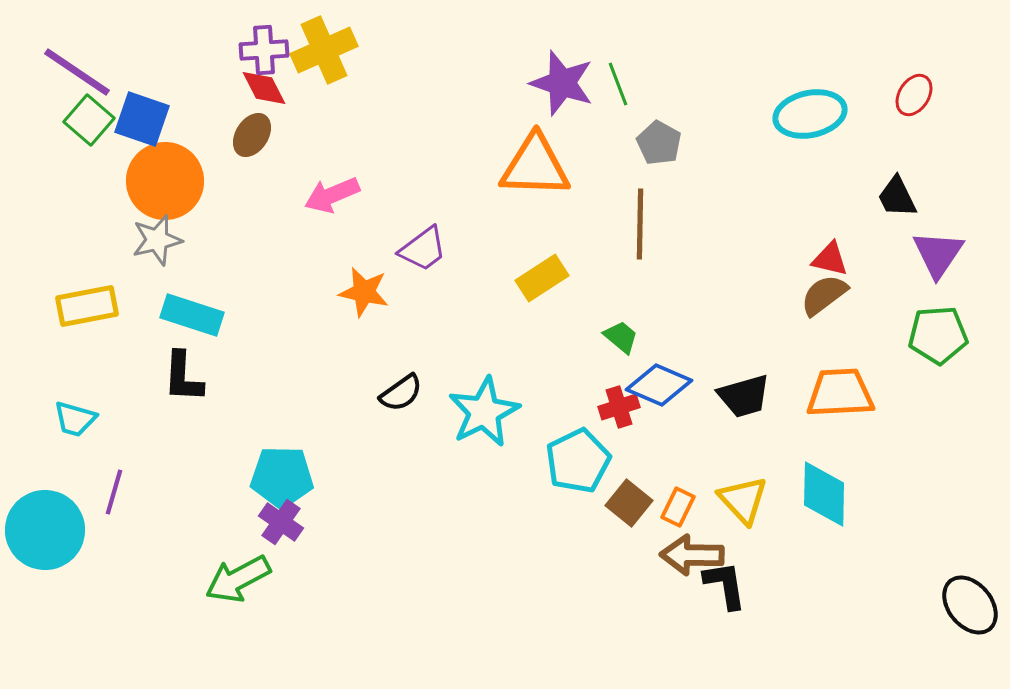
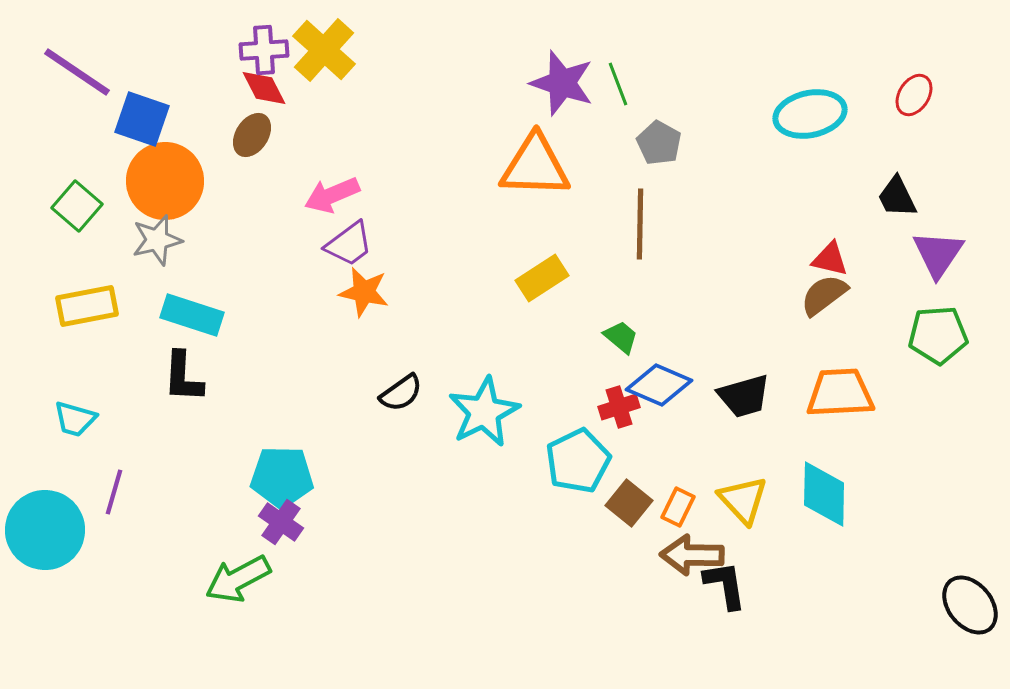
yellow cross at (324, 50): rotated 24 degrees counterclockwise
green square at (89, 120): moved 12 px left, 86 px down
purple trapezoid at (423, 249): moved 74 px left, 5 px up
